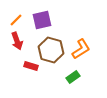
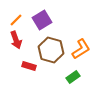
purple square: rotated 18 degrees counterclockwise
red arrow: moved 1 px left, 1 px up
red rectangle: moved 2 px left
